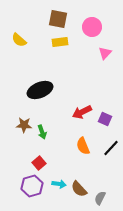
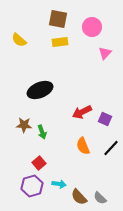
brown semicircle: moved 8 px down
gray semicircle: rotated 72 degrees counterclockwise
